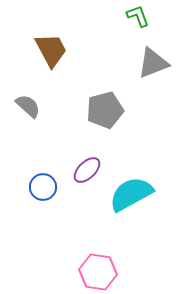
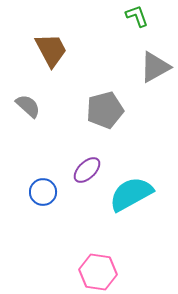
green L-shape: moved 1 px left
gray triangle: moved 2 px right, 4 px down; rotated 8 degrees counterclockwise
blue circle: moved 5 px down
